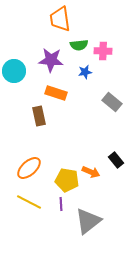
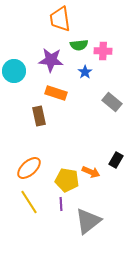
blue star: rotated 24 degrees counterclockwise
black rectangle: rotated 70 degrees clockwise
yellow line: rotated 30 degrees clockwise
